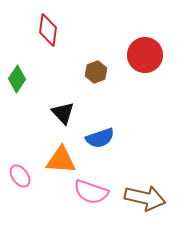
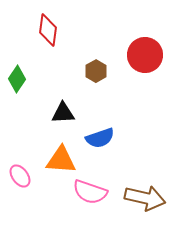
brown hexagon: moved 1 px up; rotated 10 degrees counterclockwise
black triangle: rotated 50 degrees counterclockwise
pink semicircle: moved 1 px left
